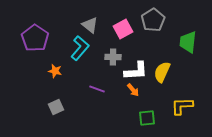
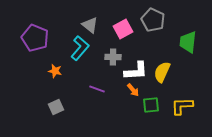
gray pentagon: rotated 15 degrees counterclockwise
purple pentagon: rotated 12 degrees counterclockwise
green square: moved 4 px right, 13 px up
